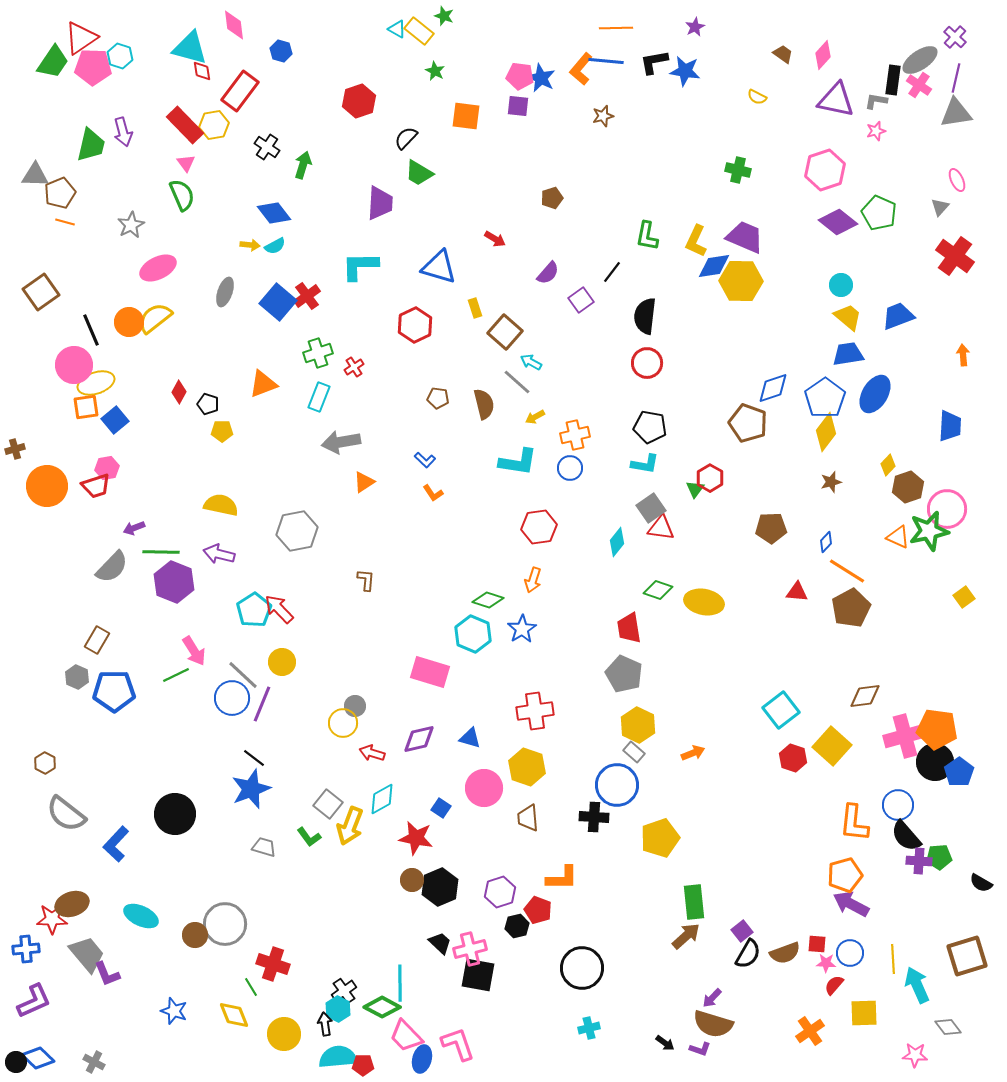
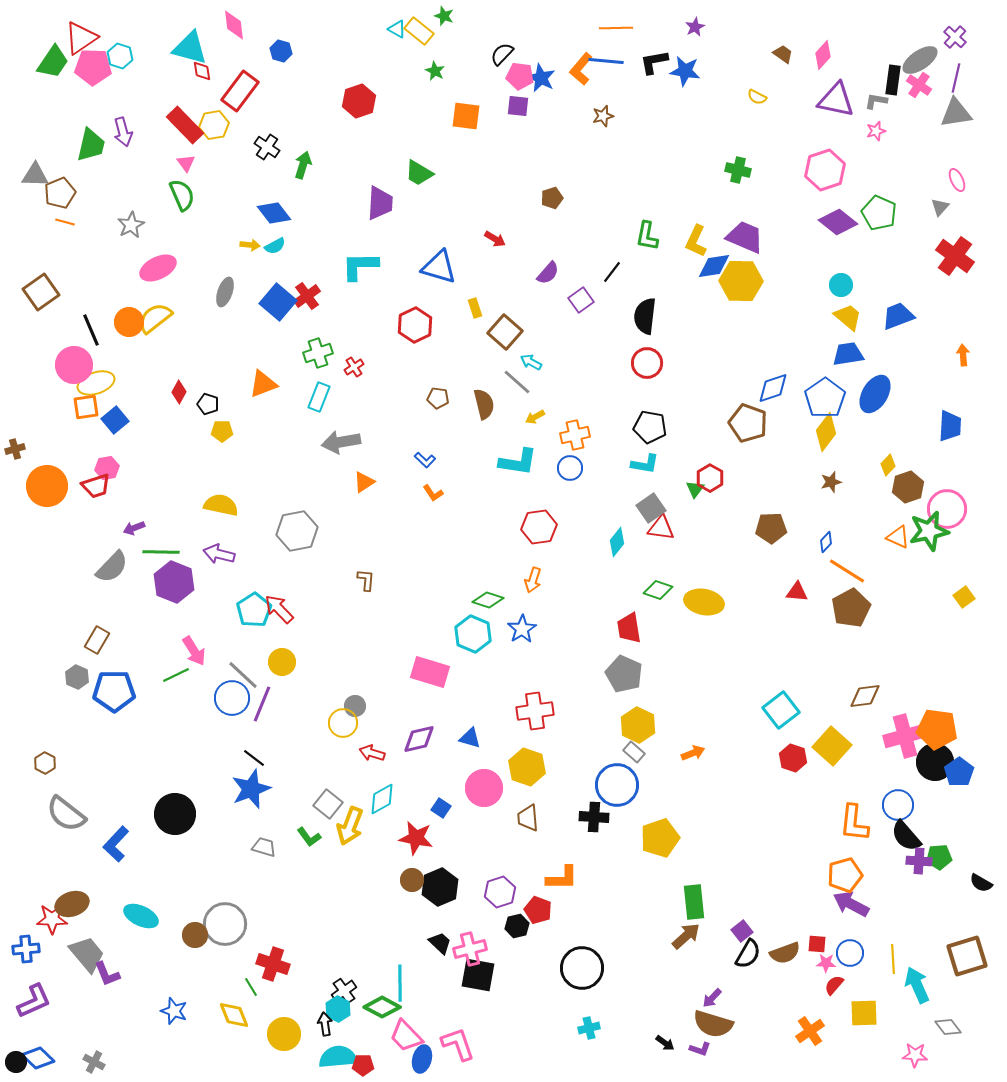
black semicircle at (406, 138): moved 96 px right, 84 px up
